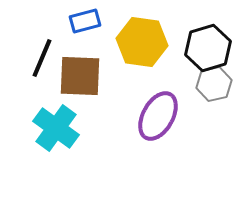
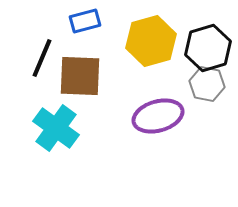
yellow hexagon: moved 9 px right, 1 px up; rotated 24 degrees counterclockwise
gray hexagon: moved 7 px left; rotated 24 degrees clockwise
purple ellipse: rotated 45 degrees clockwise
